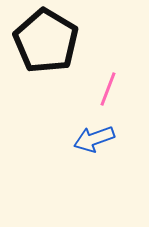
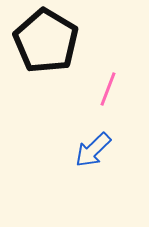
blue arrow: moved 1 px left, 11 px down; rotated 24 degrees counterclockwise
